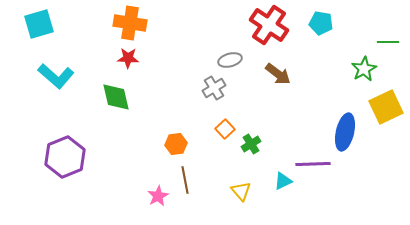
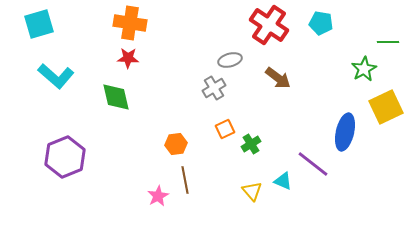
brown arrow: moved 4 px down
orange square: rotated 18 degrees clockwise
purple line: rotated 40 degrees clockwise
cyan triangle: rotated 48 degrees clockwise
yellow triangle: moved 11 px right
